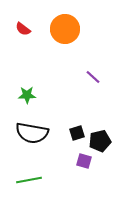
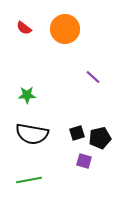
red semicircle: moved 1 px right, 1 px up
black semicircle: moved 1 px down
black pentagon: moved 3 px up
